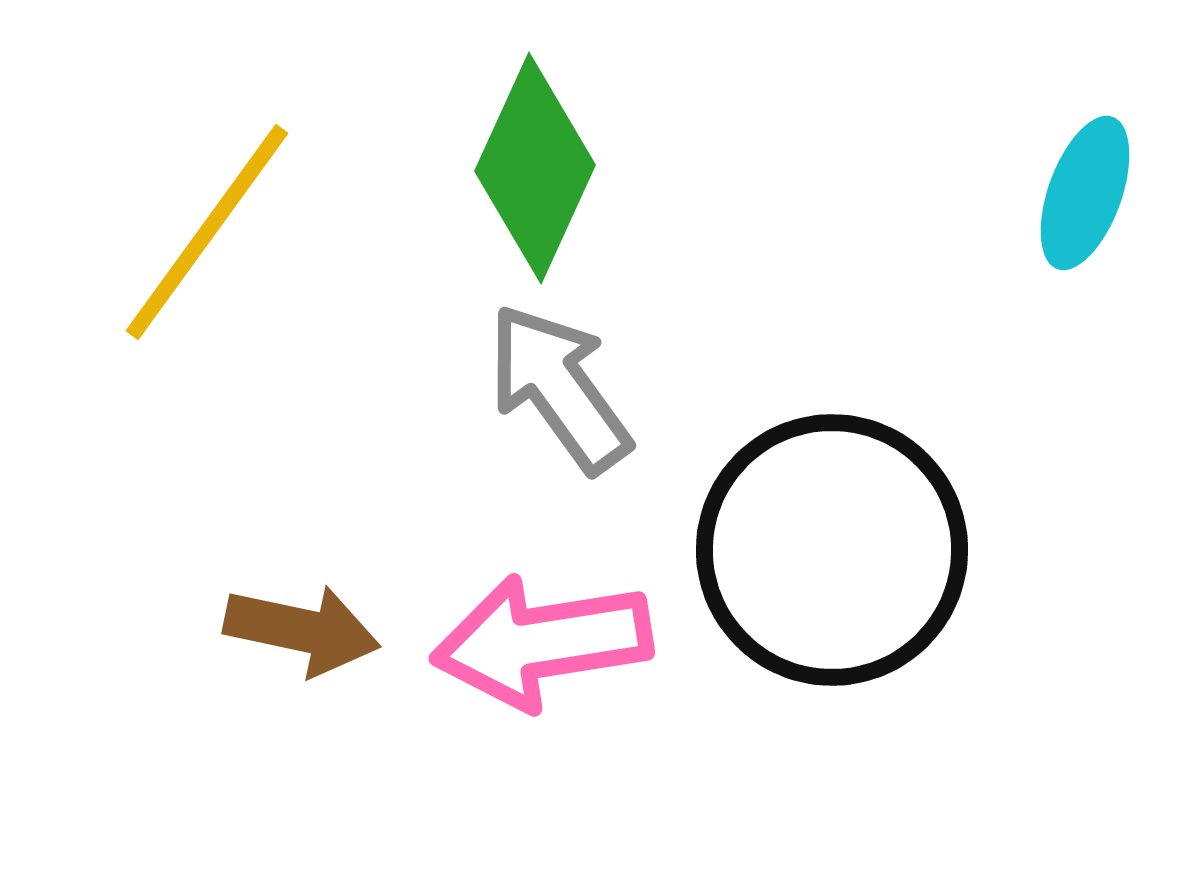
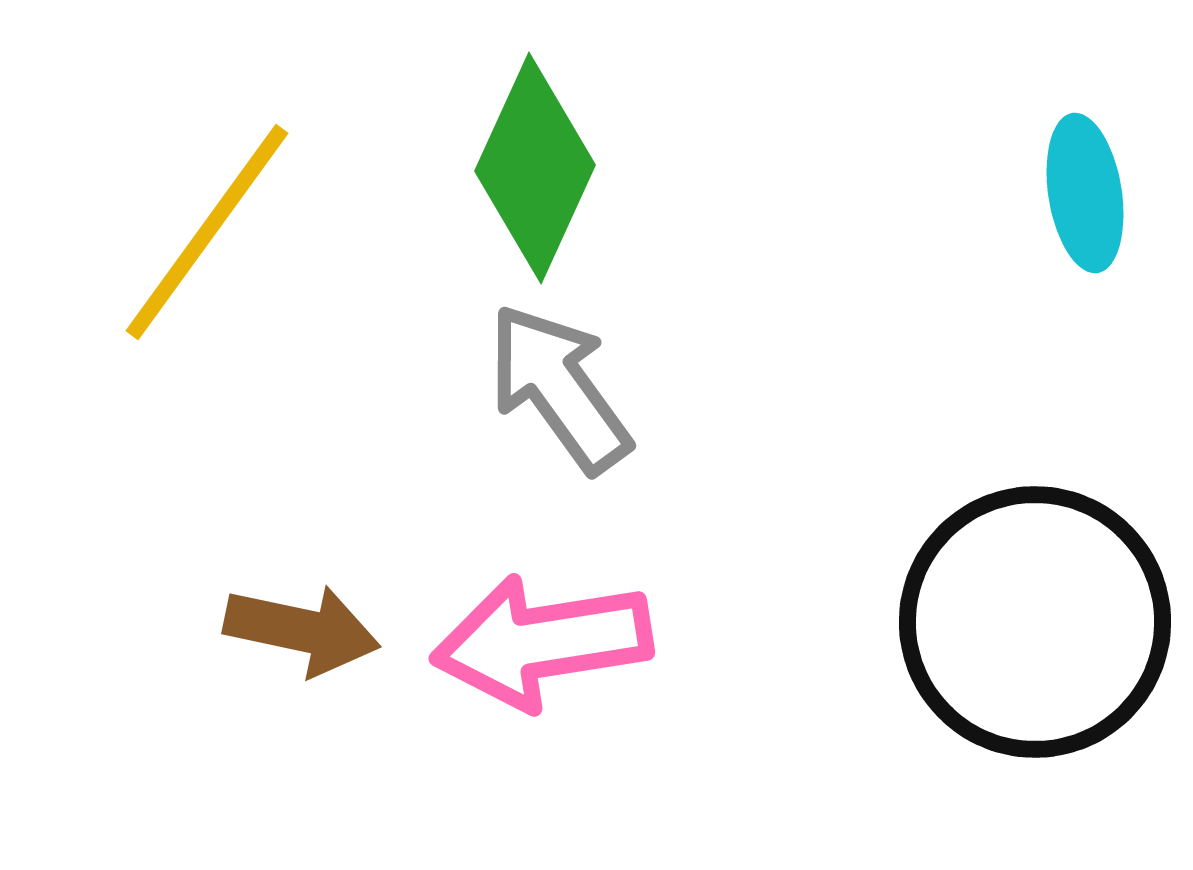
cyan ellipse: rotated 29 degrees counterclockwise
black circle: moved 203 px right, 72 px down
